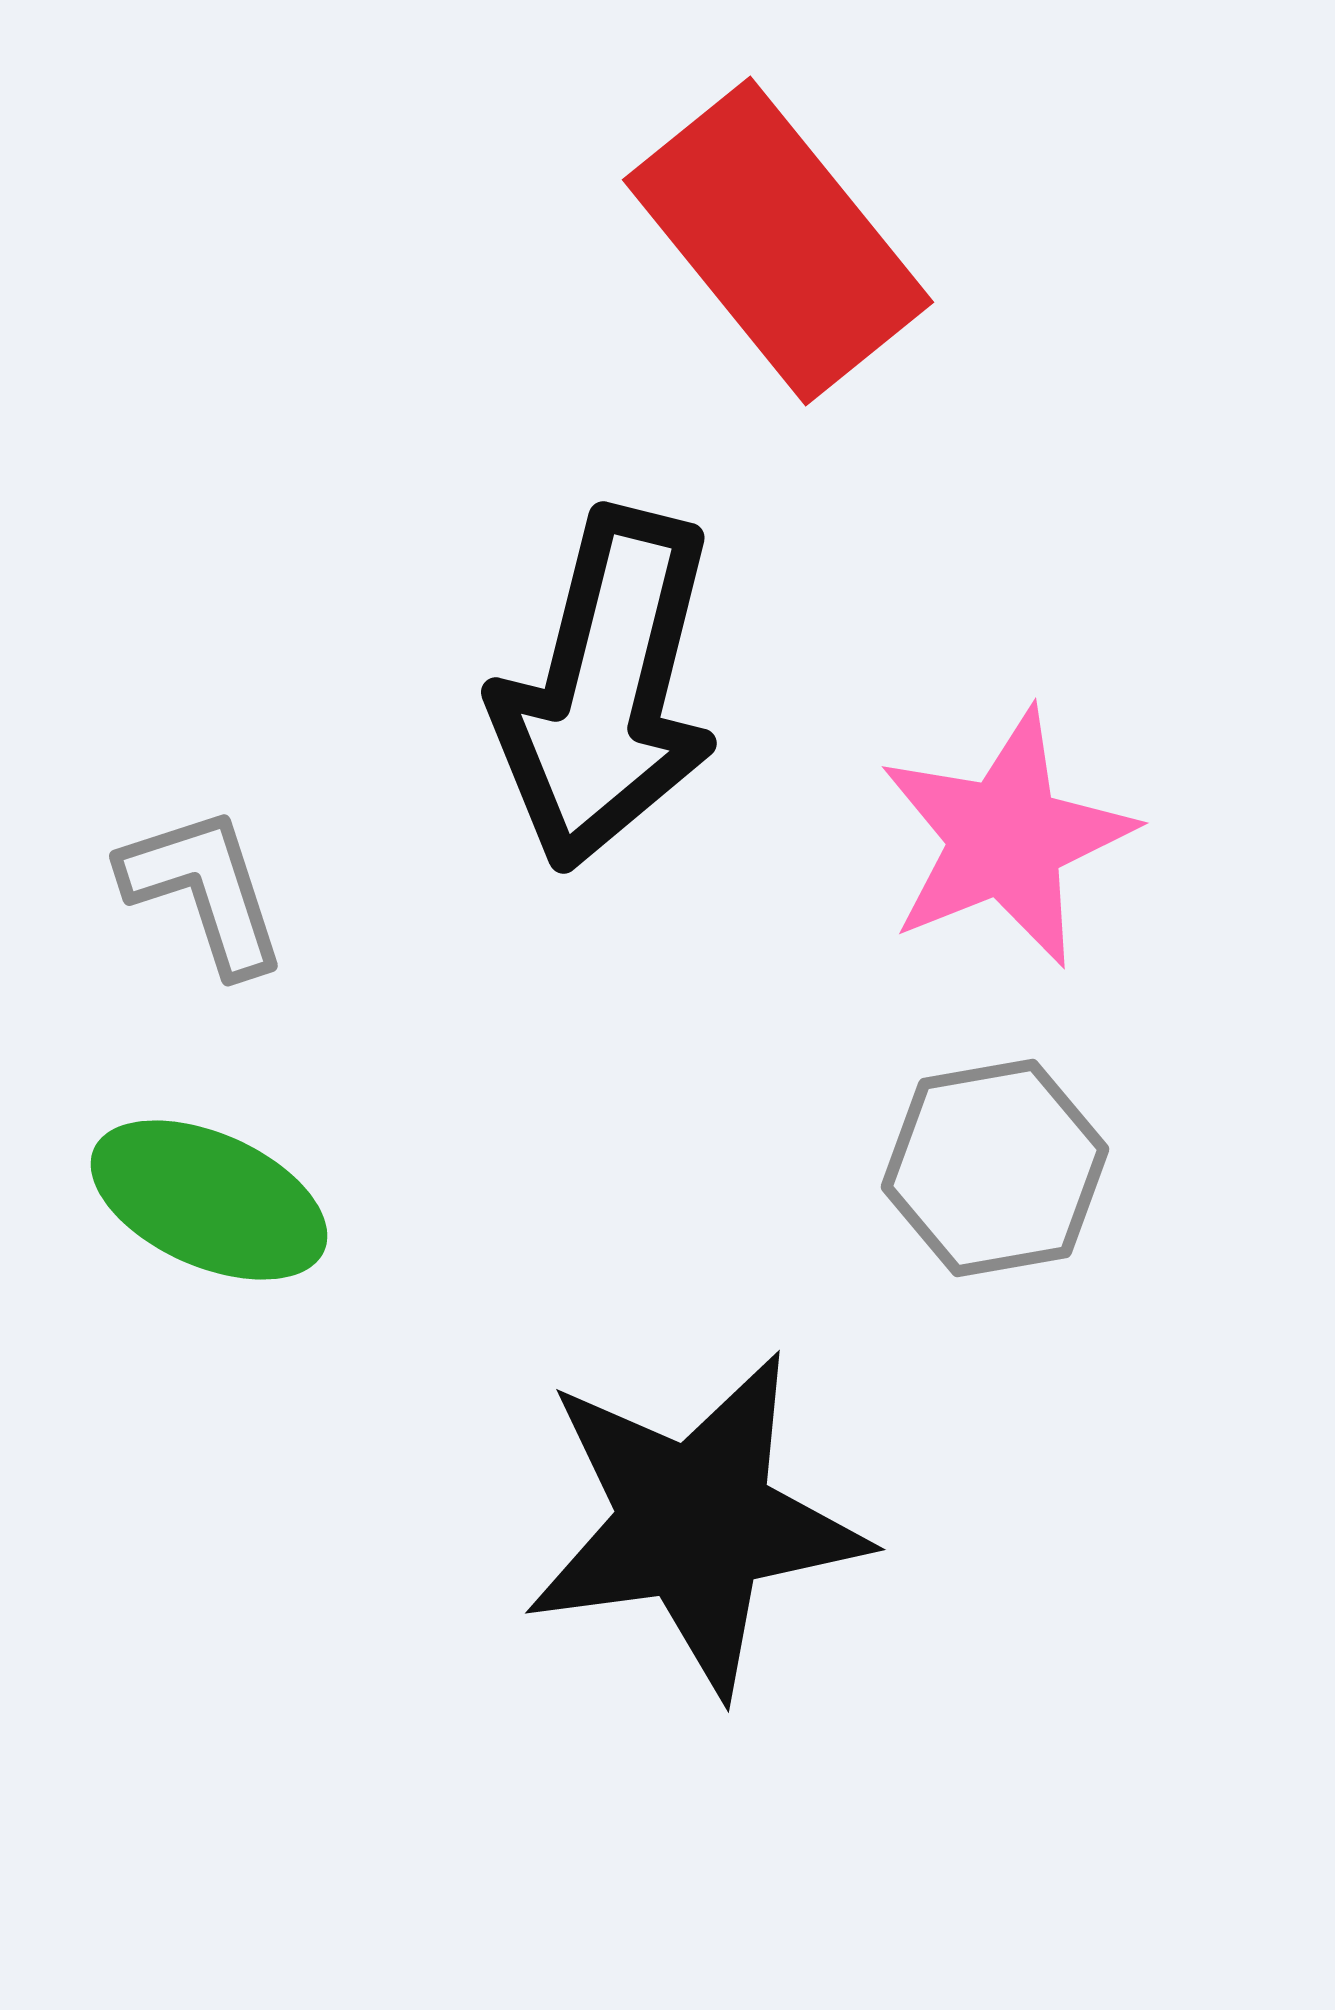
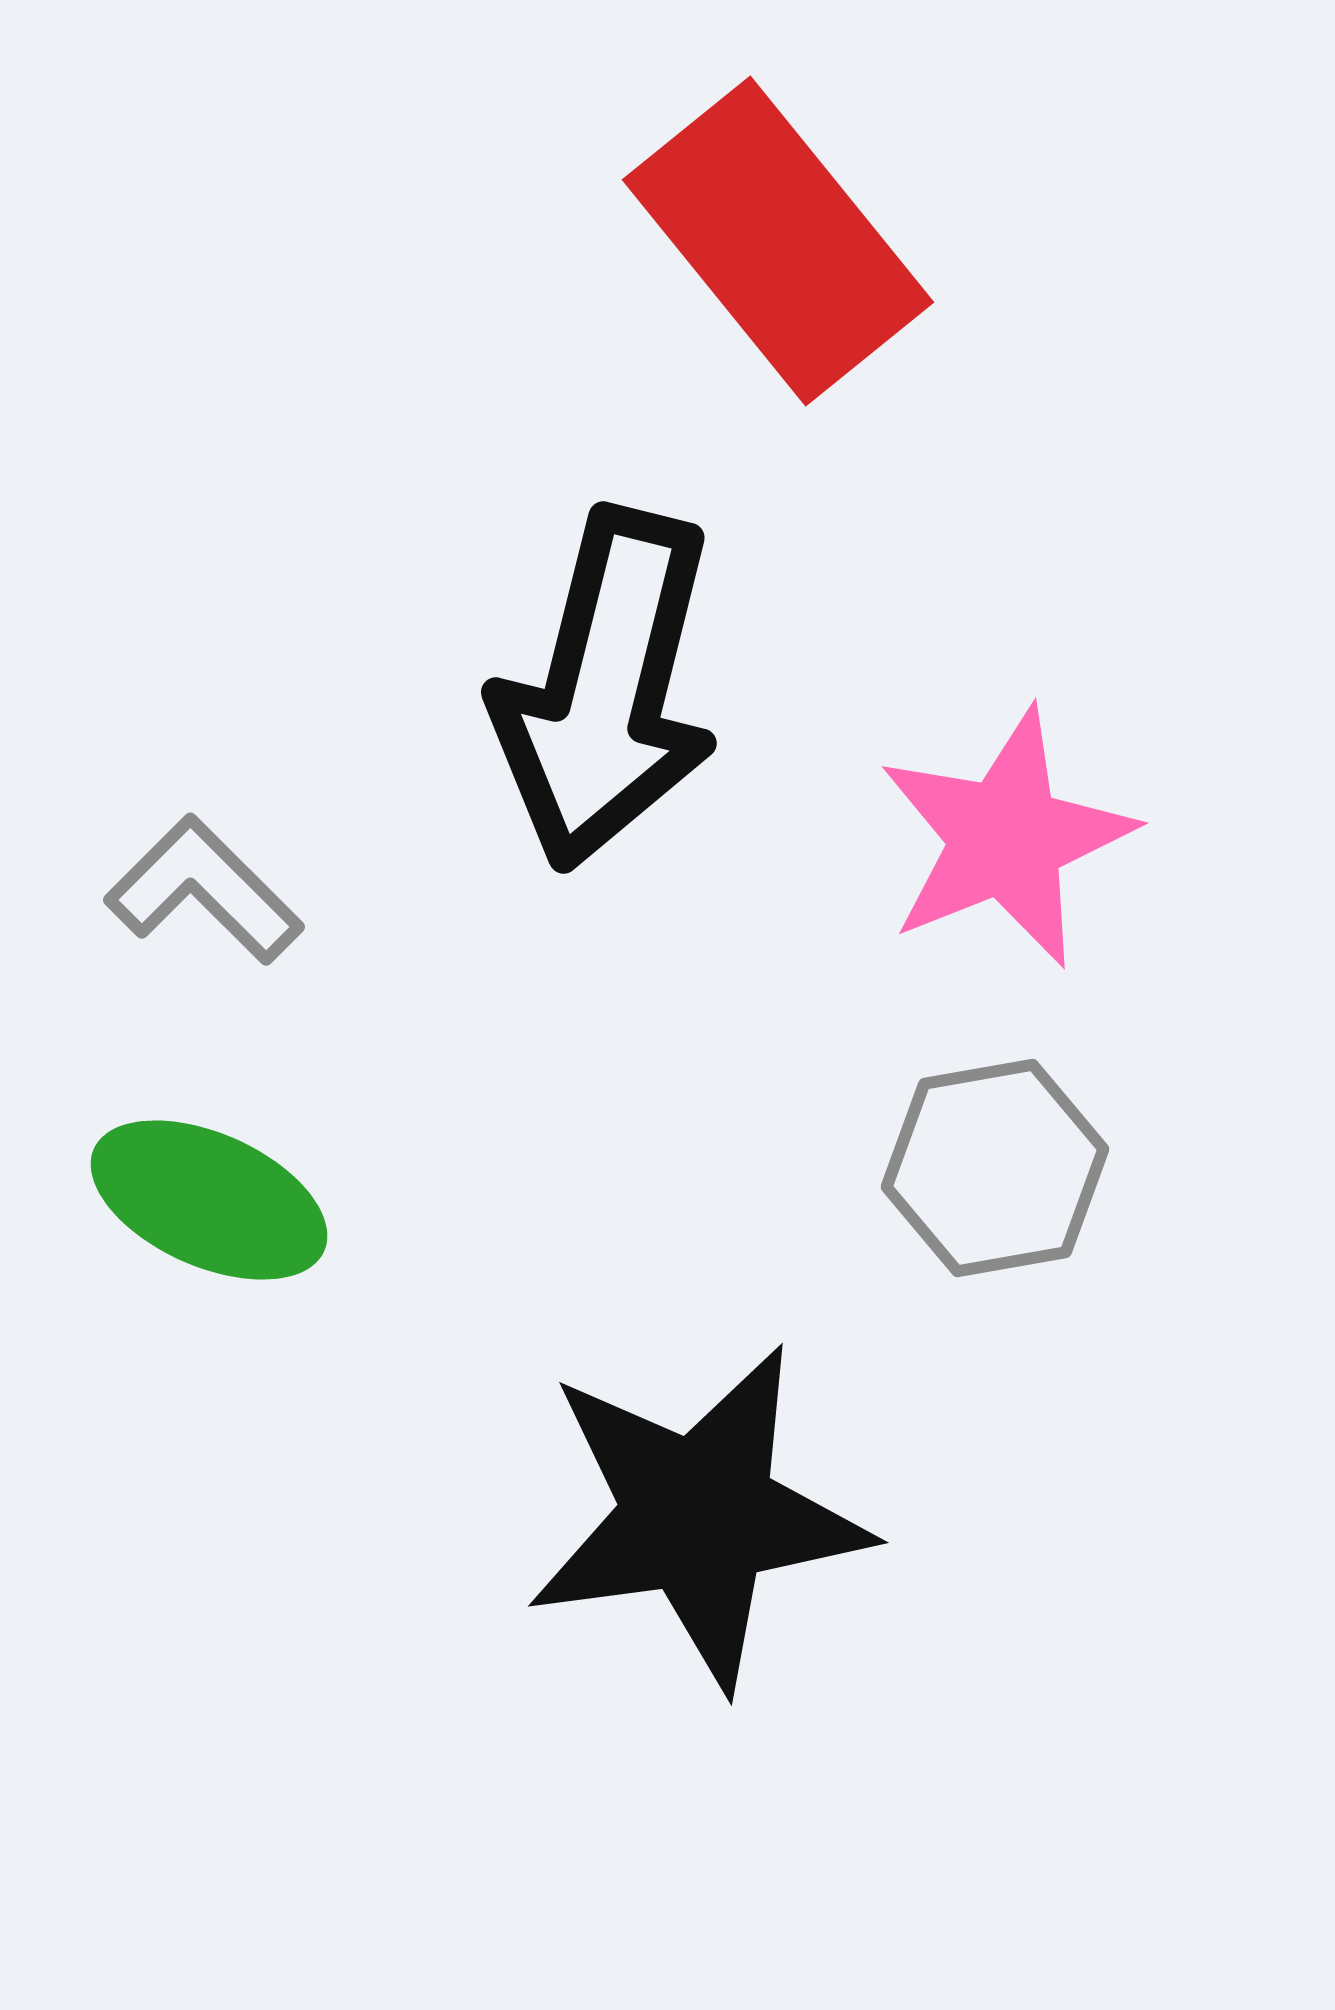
gray L-shape: rotated 27 degrees counterclockwise
black star: moved 3 px right, 7 px up
